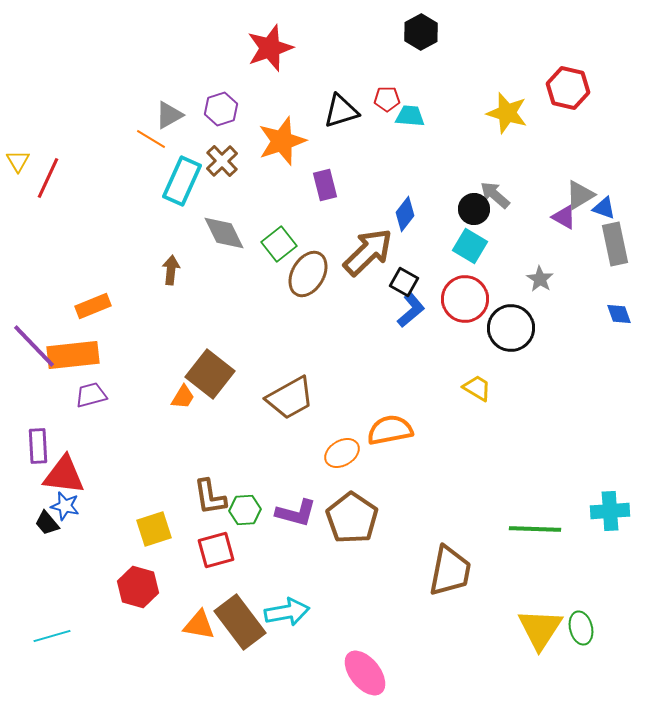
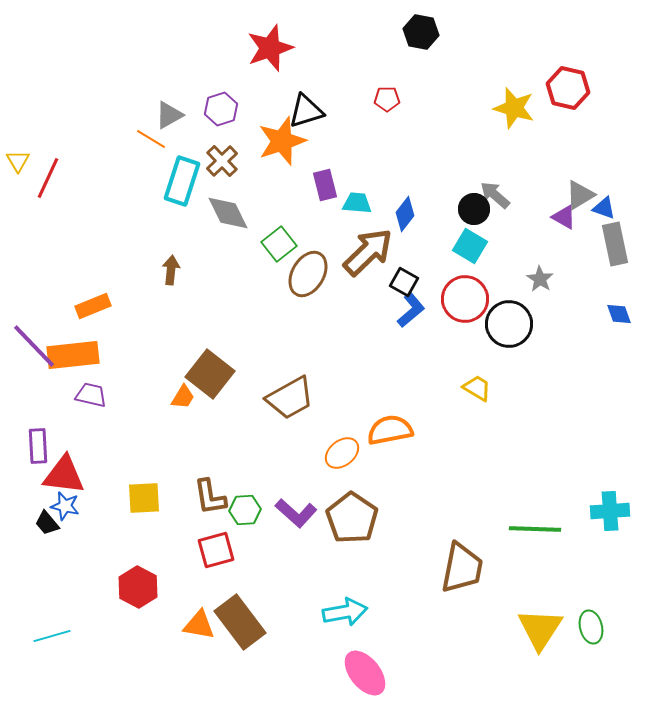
black hexagon at (421, 32): rotated 20 degrees counterclockwise
black triangle at (341, 111): moved 35 px left
yellow star at (507, 113): moved 7 px right, 5 px up
cyan trapezoid at (410, 116): moved 53 px left, 87 px down
cyan rectangle at (182, 181): rotated 6 degrees counterclockwise
gray diamond at (224, 233): moved 4 px right, 20 px up
black circle at (511, 328): moved 2 px left, 4 px up
purple trapezoid at (91, 395): rotated 28 degrees clockwise
orange ellipse at (342, 453): rotated 8 degrees counterclockwise
purple L-shape at (296, 513): rotated 27 degrees clockwise
yellow square at (154, 529): moved 10 px left, 31 px up; rotated 15 degrees clockwise
brown trapezoid at (450, 571): moved 12 px right, 3 px up
red hexagon at (138, 587): rotated 12 degrees clockwise
cyan arrow at (287, 612): moved 58 px right
green ellipse at (581, 628): moved 10 px right, 1 px up
